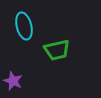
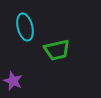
cyan ellipse: moved 1 px right, 1 px down
